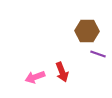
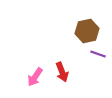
brown hexagon: rotated 15 degrees counterclockwise
pink arrow: rotated 36 degrees counterclockwise
